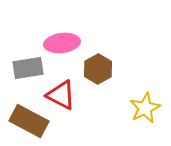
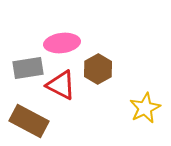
red triangle: moved 10 px up
